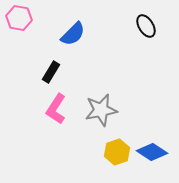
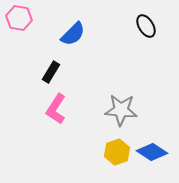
gray star: moved 20 px right; rotated 16 degrees clockwise
